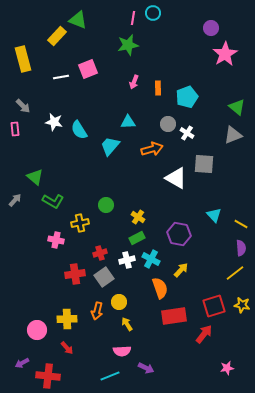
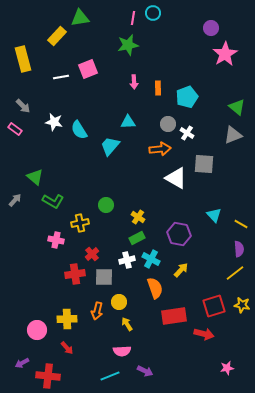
green triangle at (78, 20): moved 2 px right, 2 px up; rotated 30 degrees counterclockwise
pink arrow at (134, 82): rotated 24 degrees counterclockwise
pink rectangle at (15, 129): rotated 48 degrees counterclockwise
orange arrow at (152, 149): moved 8 px right; rotated 10 degrees clockwise
purple semicircle at (241, 248): moved 2 px left, 1 px down
red cross at (100, 253): moved 8 px left, 1 px down; rotated 24 degrees counterclockwise
gray square at (104, 277): rotated 36 degrees clockwise
orange semicircle at (160, 288): moved 5 px left
red arrow at (204, 334): rotated 66 degrees clockwise
purple arrow at (146, 368): moved 1 px left, 3 px down
